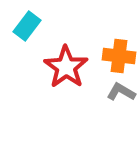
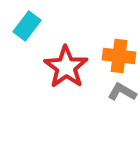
gray L-shape: moved 1 px right
